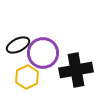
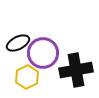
black ellipse: moved 2 px up
